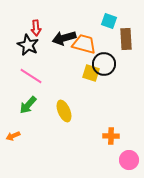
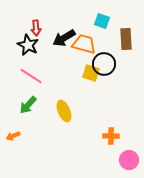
cyan square: moved 7 px left
black arrow: rotated 15 degrees counterclockwise
